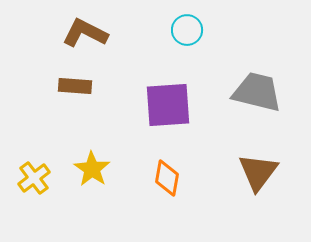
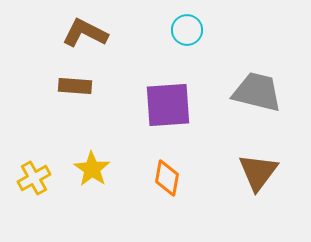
yellow cross: rotated 8 degrees clockwise
